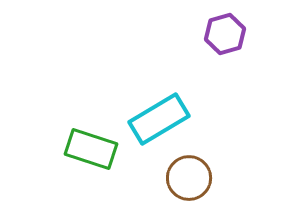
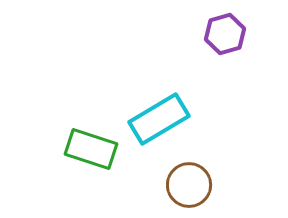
brown circle: moved 7 px down
